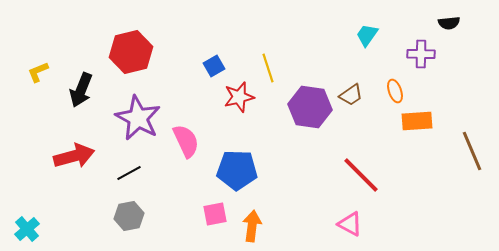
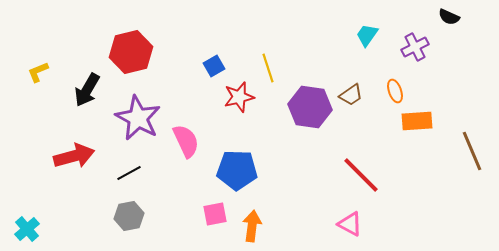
black semicircle: moved 6 px up; rotated 30 degrees clockwise
purple cross: moved 6 px left, 7 px up; rotated 28 degrees counterclockwise
black arrow: moved 6 px right; rotated 8 degrees clockwise
